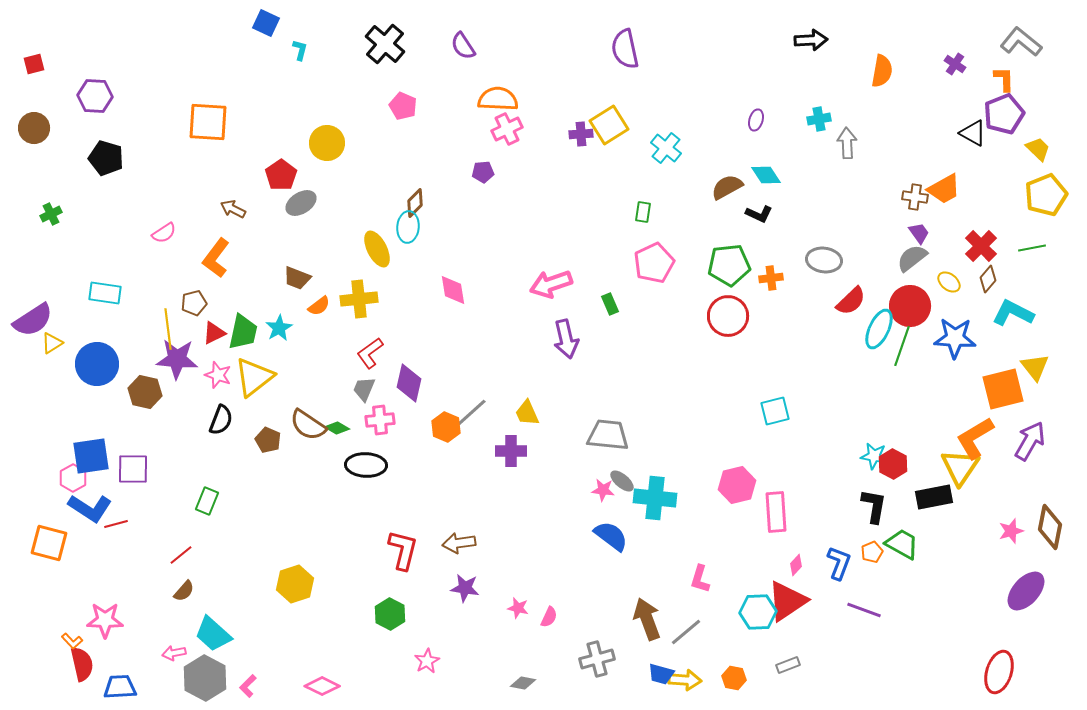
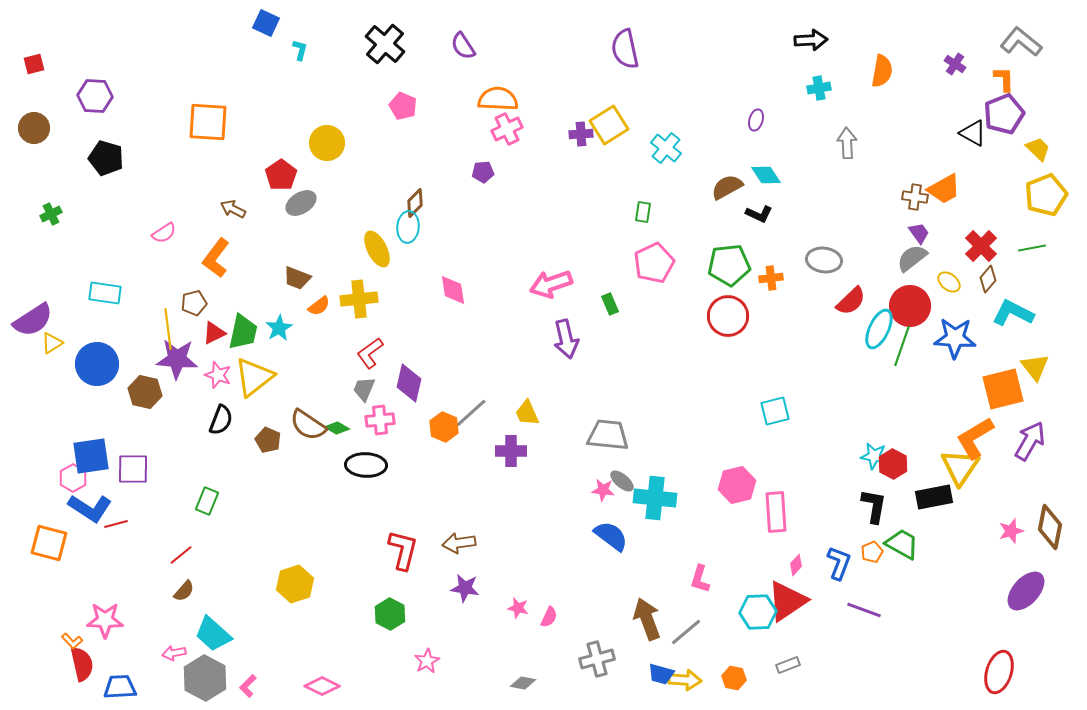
cyan cross at (819, 119): moved 31 px up
orange hexagon at (446, 427): moved 2 px left
